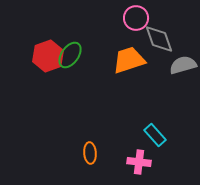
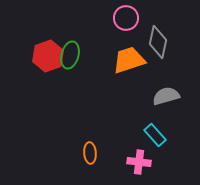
pink circle: moved 10 px left
gray diamond: moved 1 px left, 3 px down; rotated 32 degrees clockwise
green ellipse: rotated 20 degrees counterclockwise
gray semicircle: moved 17 px left, 31 px down
